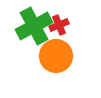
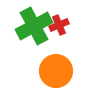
orange circle: moved 15 px down
